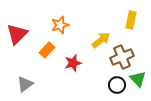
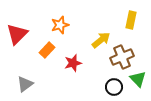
black circle: moved 3 px left, 2 px down
